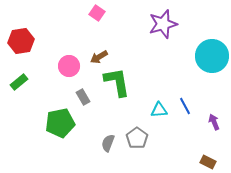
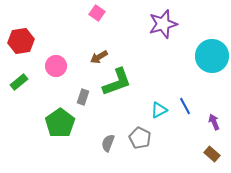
pink circle: moved 13 px left
green L-shape: rotated 80 degrees clockwise
gray rectangle: rotated 49 degrees clockwise
cyan triangle: rotated 24 degrees counterclockwise
green pentagon: rotated 24 degrees counterclockwise
gray pentagon: moved 3 px right; rotated 10 degrees counterclockwise
brown rectangle: moved 4 px right, 8 px up; rotated 14 degrees clockwise
